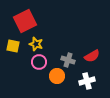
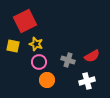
orange circle: moved 10 px left, 4 px down
